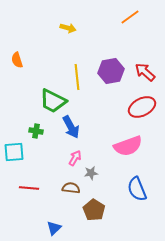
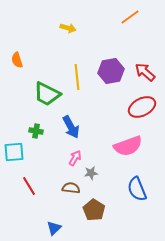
green trapezoid: moved 6 px left, 7 px up
red line: moved 2 px up; rotated 54 degrees clockwise
